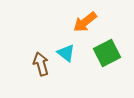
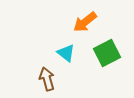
brown arrow: moved 6 px right, 15 px down
